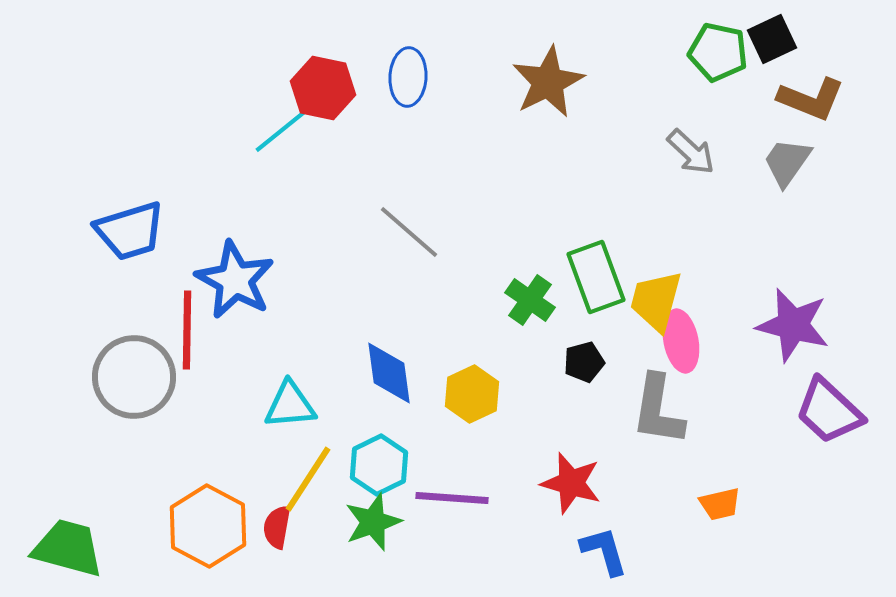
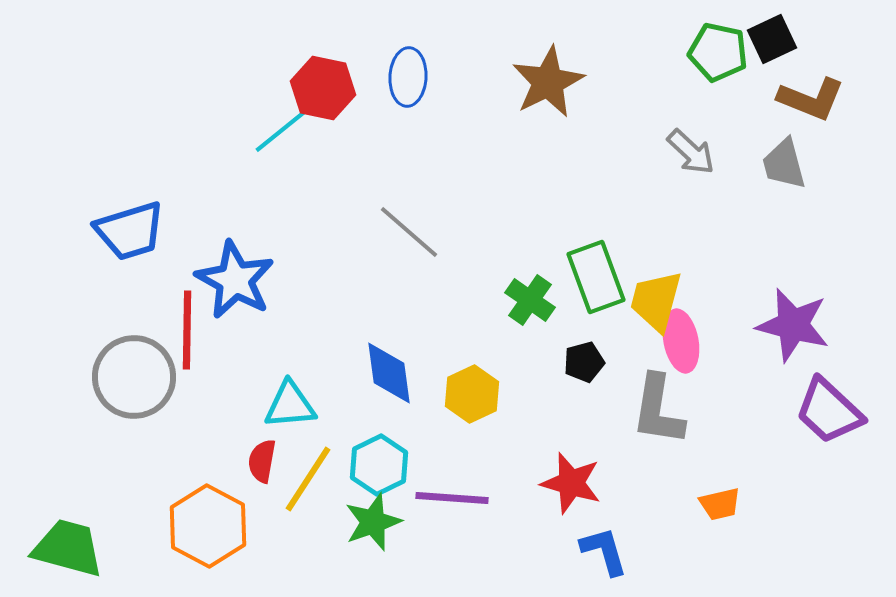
gray trapezoid: moved 3 px left, 2 px down; rotated 50 degrees counterclockwise
red semicircle: moved 15 px left, 66 px up
